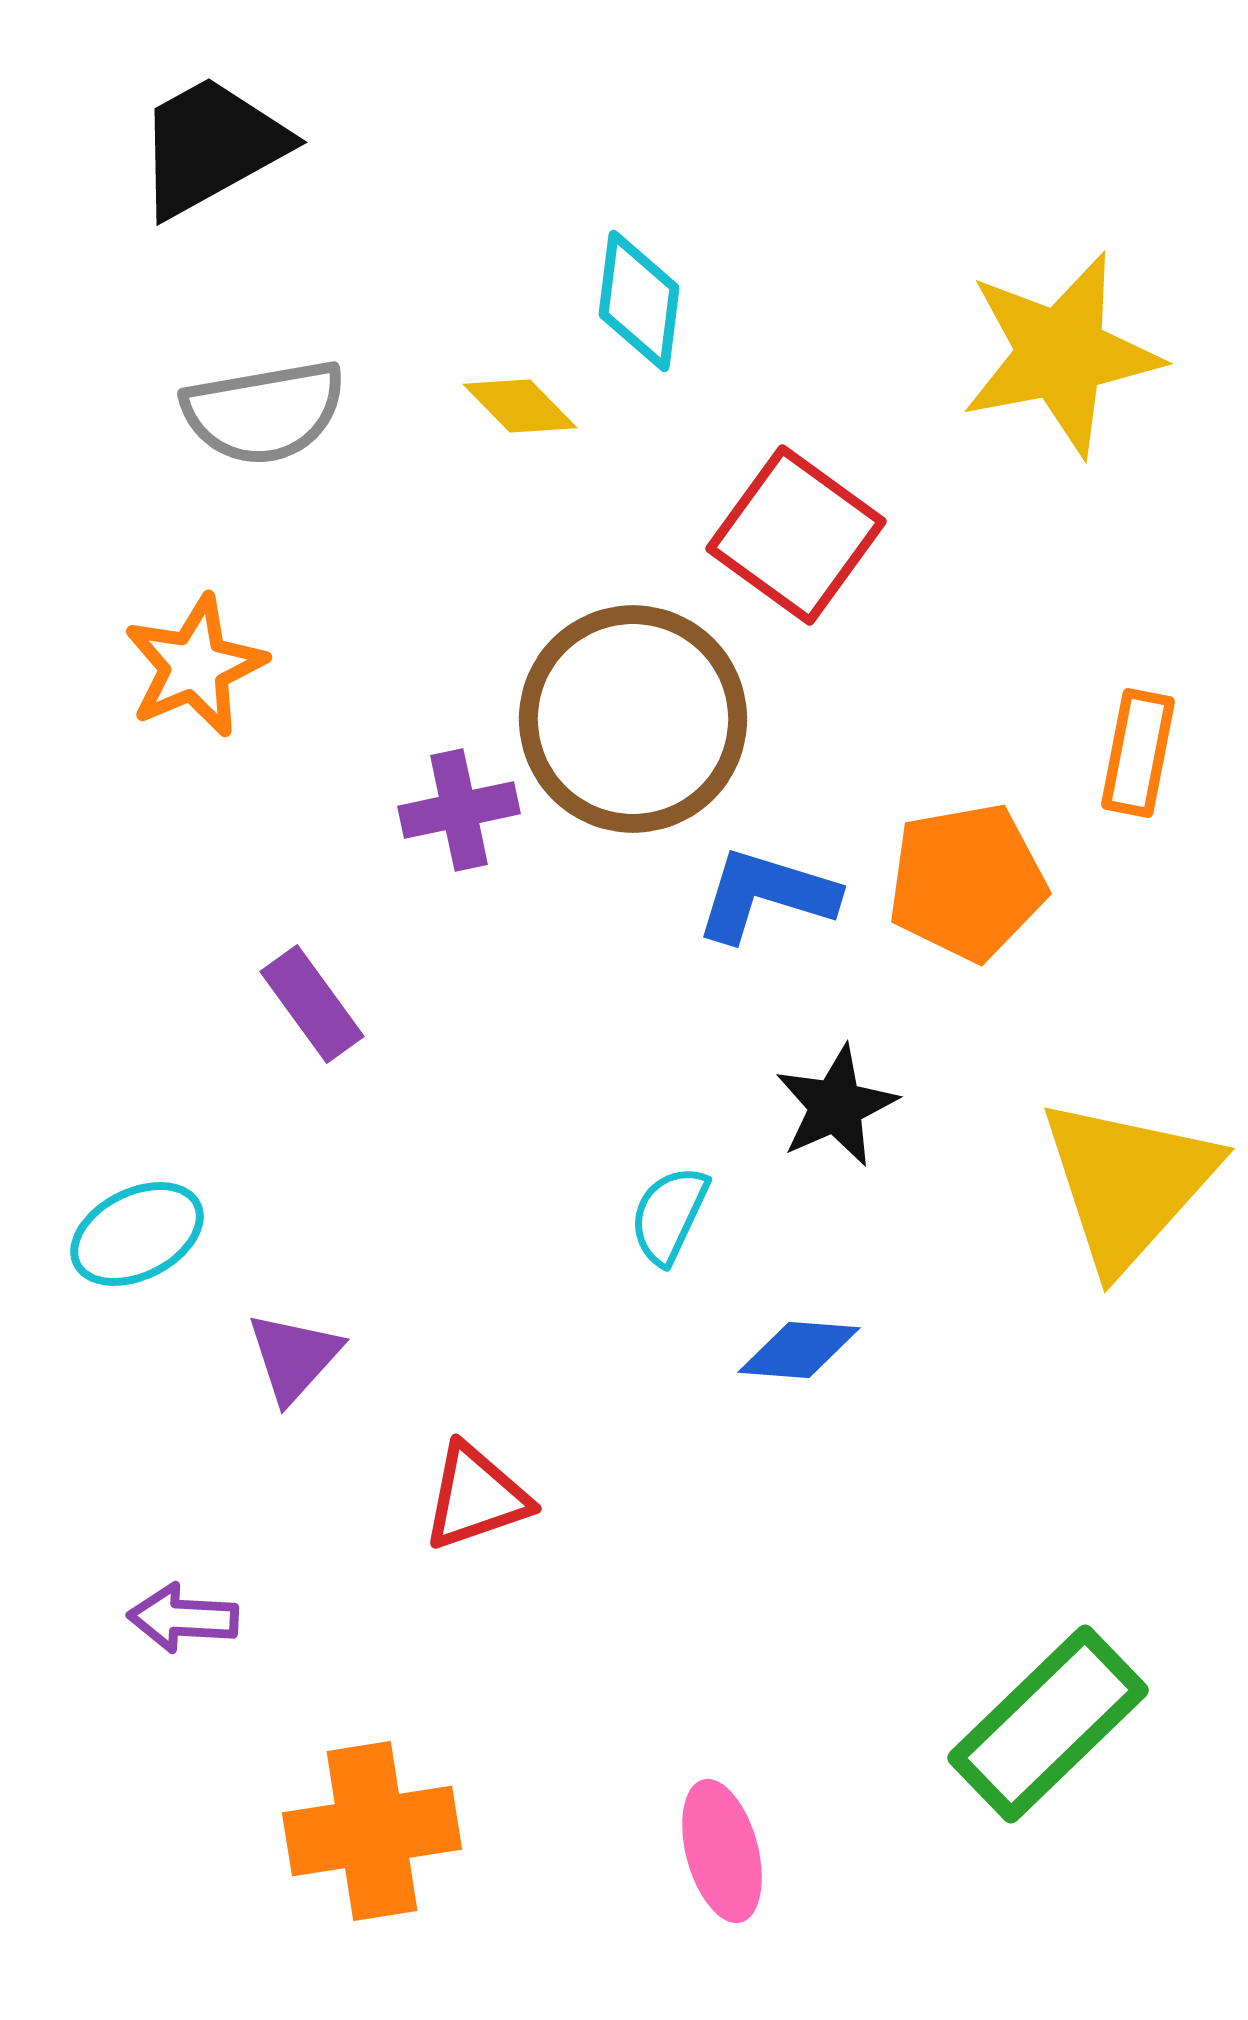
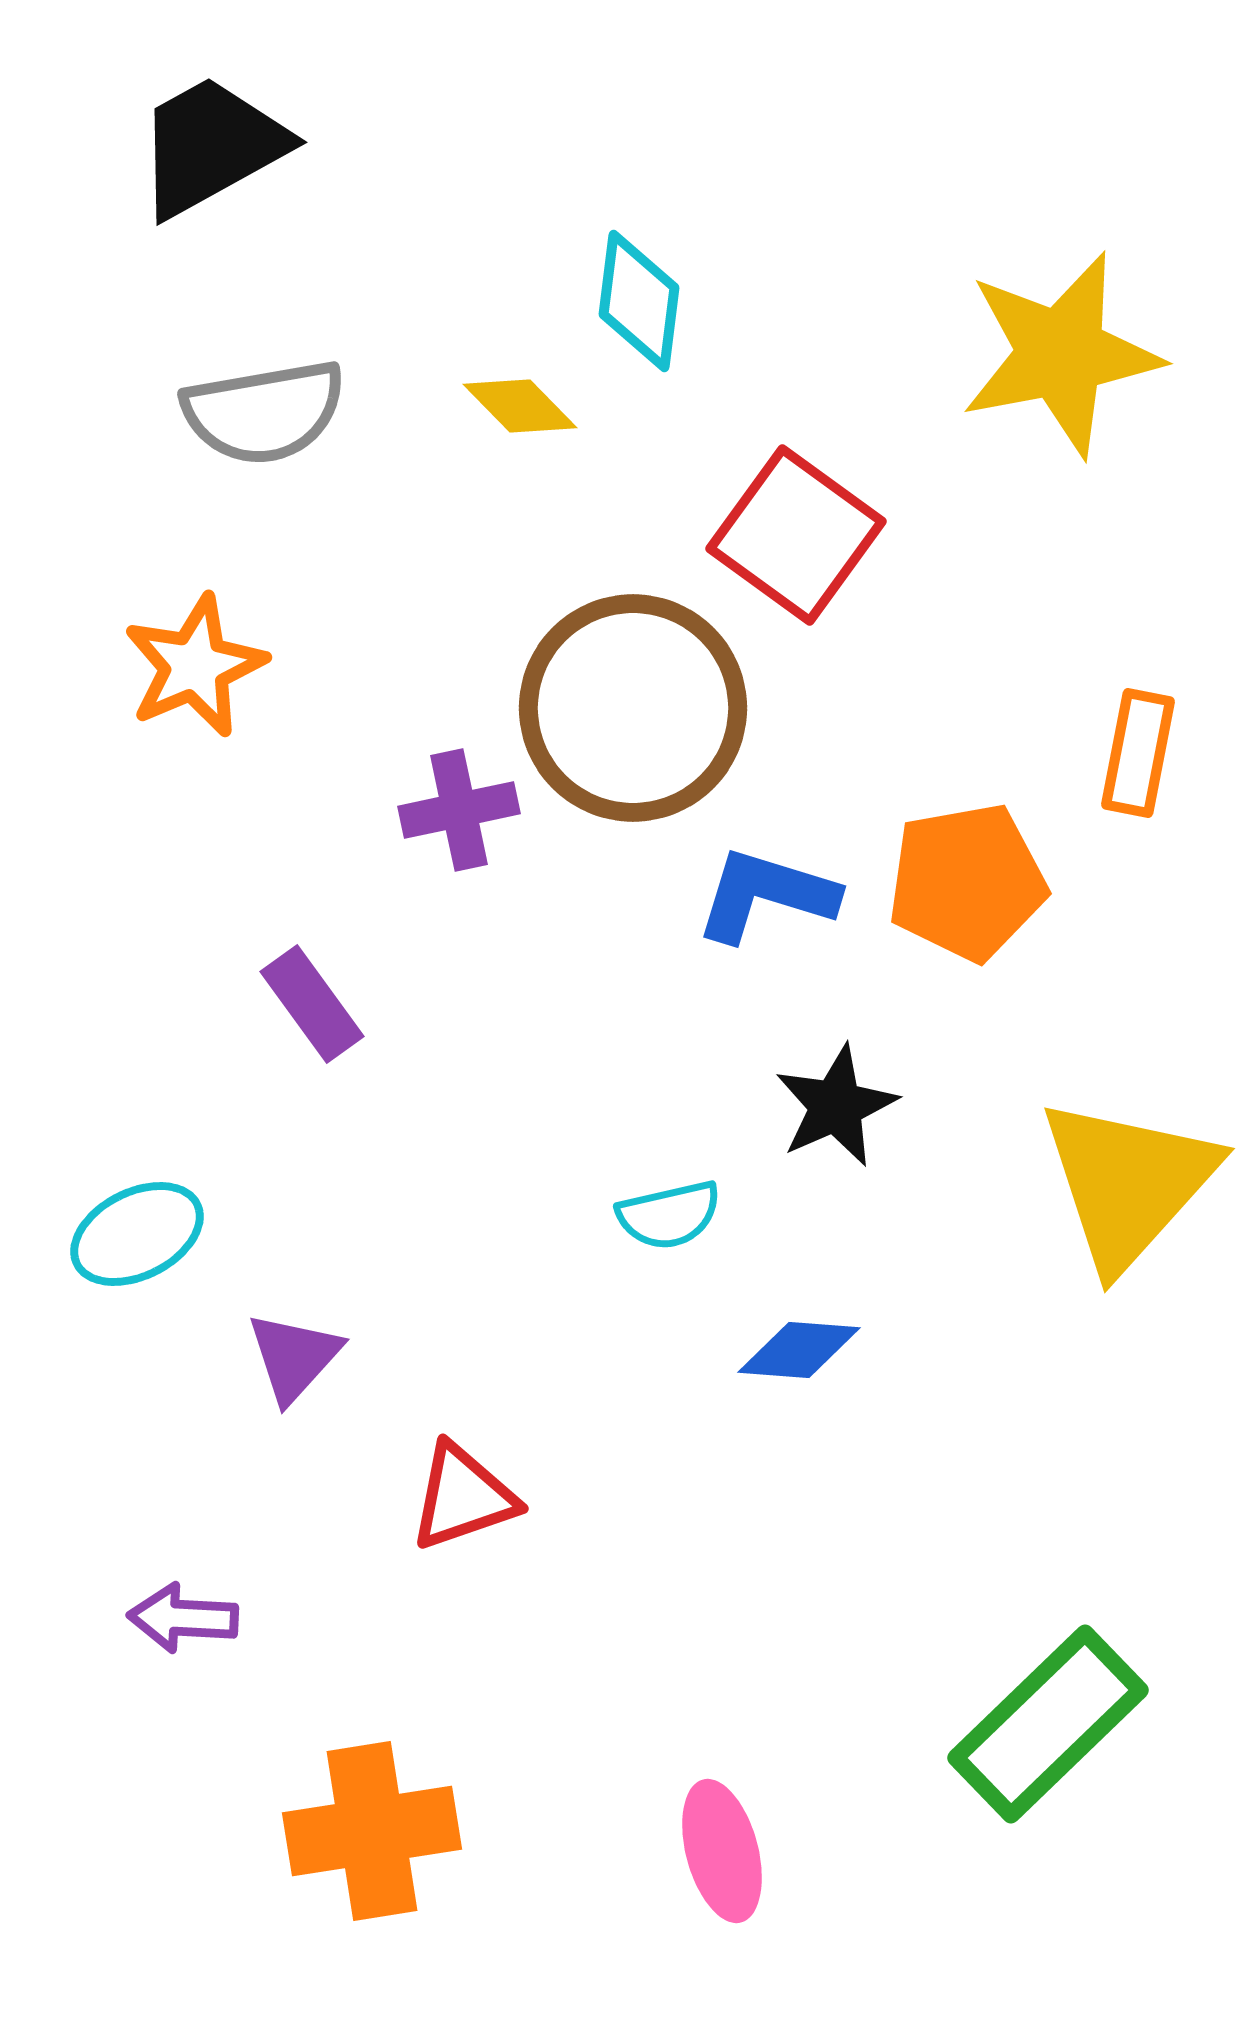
brown circle: moved 11 px up
cyan semicircle: rotated 128 degrees counterclockwise
red triangle: moved 13 px left
